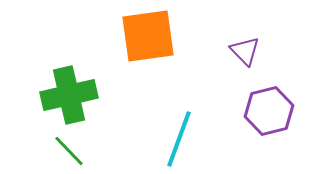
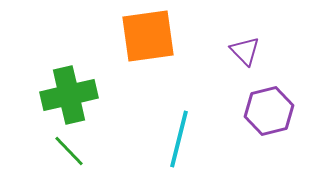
cyan line: rotated 6 degrees counterclockwise
